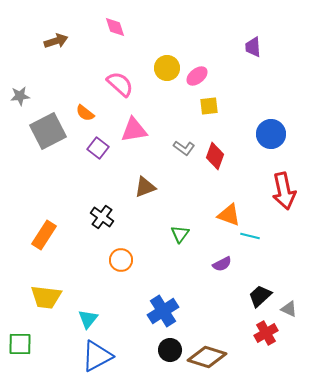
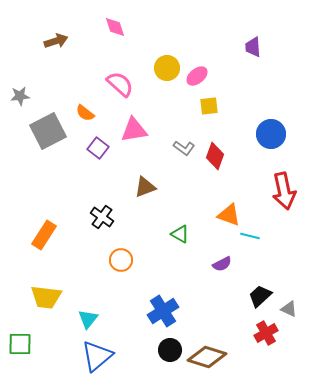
green triangle: rotated 36 degrees counterclockwise
blue triangle: rotated 12 degrees counterclockwise
